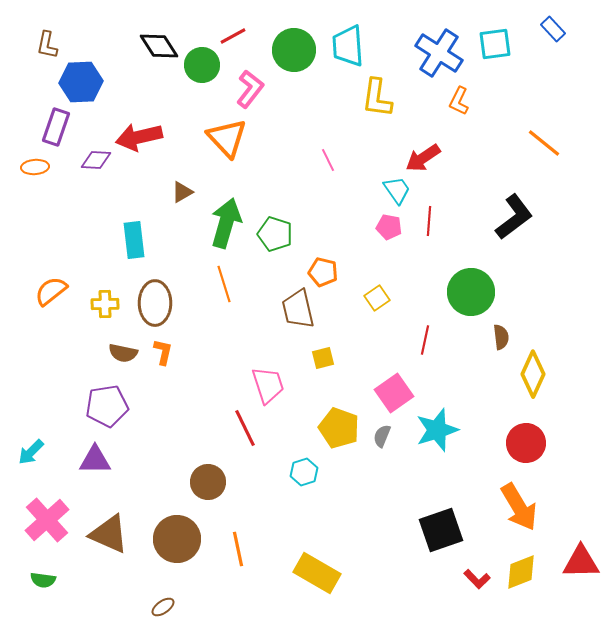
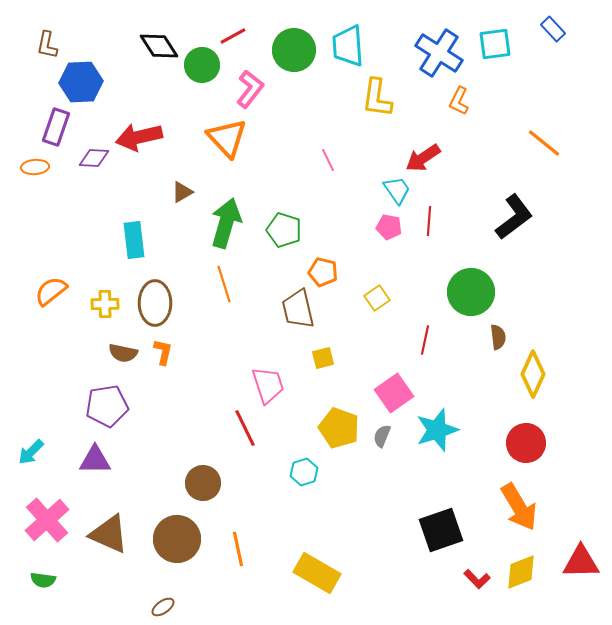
purple diamond at (96, 160): moved 2 px left, 2 px up
green pentagon at (275, 234): moved 9 px right, 4 px up
brown semicircle at (501, 337): moved 3 px left
brown circle at (208, 482): moved 5 px left, 1 px down
